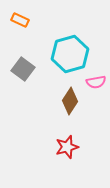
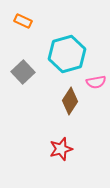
orange rectangle: moved 3 px right, 1 px down
cyan hexagon: moved 3 px left
gray square: moved 3 px down; rotated 10 degrees clockwise
red star: moved 6 px left, 2 px down
